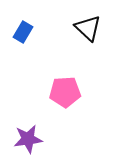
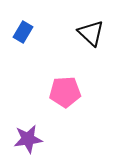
black triangle: moved 3 px right, 5 px down
